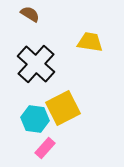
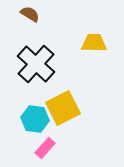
yellow trapezoid: moved 4 px right, 1 px down; rotated 8 degrees counterclockwise
